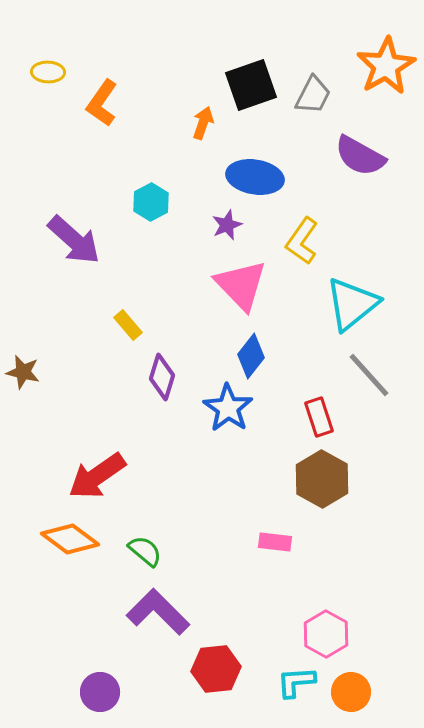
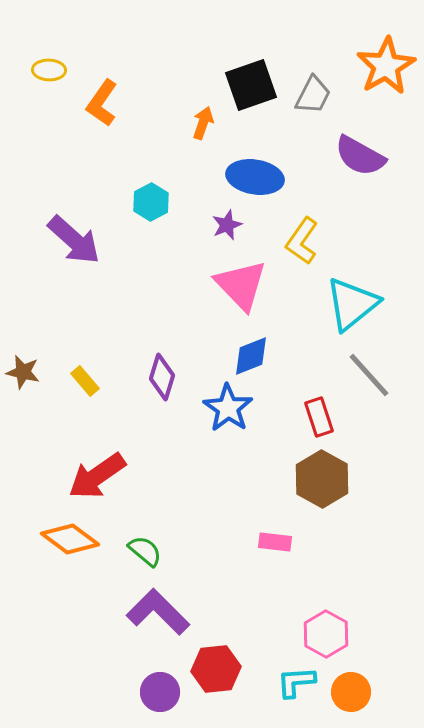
yellow ellipse: moved 1 px right, 2 px up
yellow rectangle: moved 43 px left, 56 px down
blue diamond: rotated 30 degrees clockwise
purple circle: moved 60 px right
